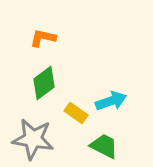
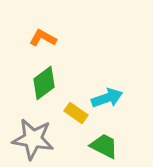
orange L-shape: rotated 16 degrees clockwise
cyan arrow: moved 4 px left, 3 px up
